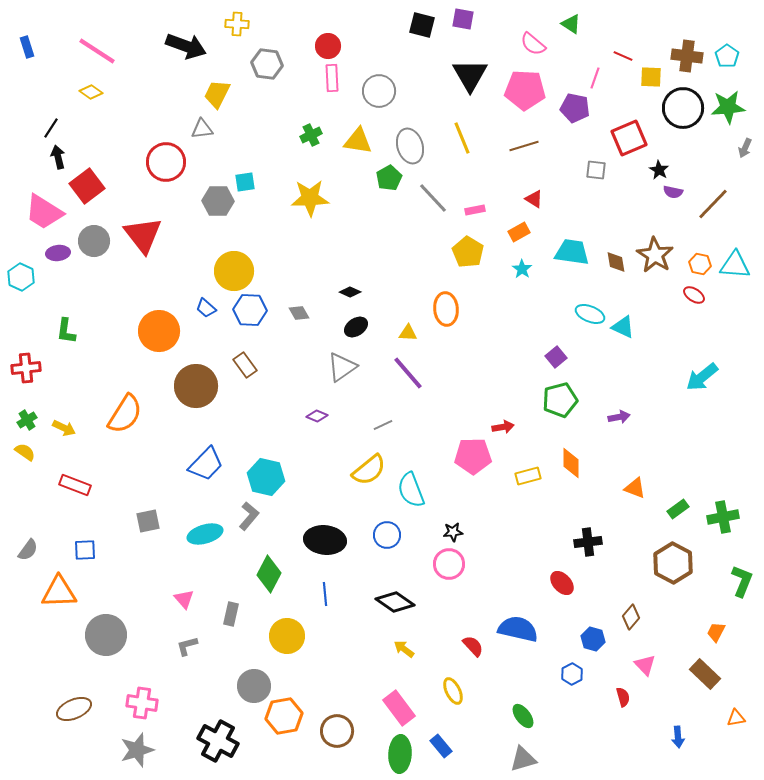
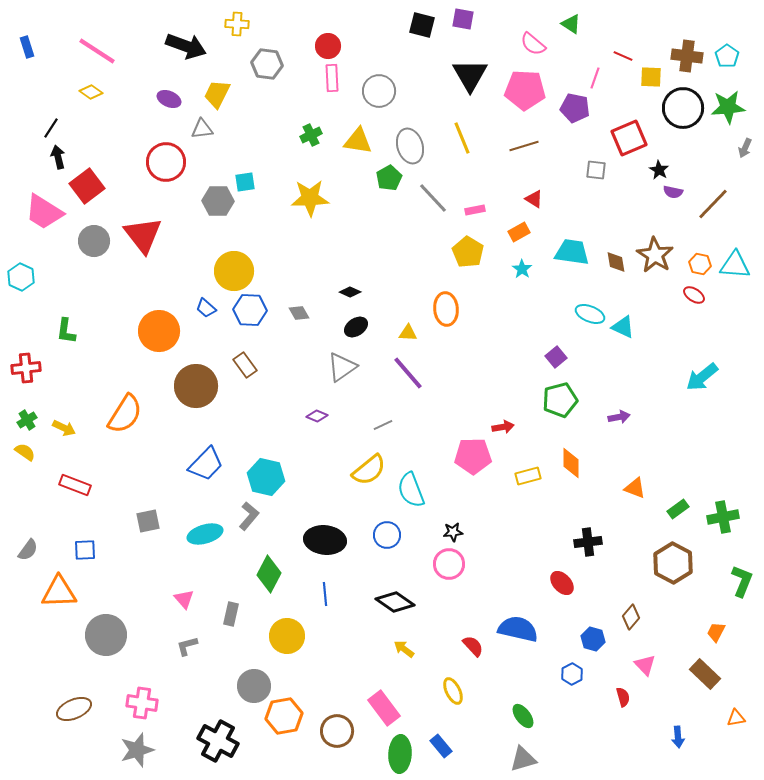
purple ellipse at (58, 253): moved 111 px right, 154 px up; rotated 30 degrees clockwise
pink rectangle at (399, 708): moved 15 px left
